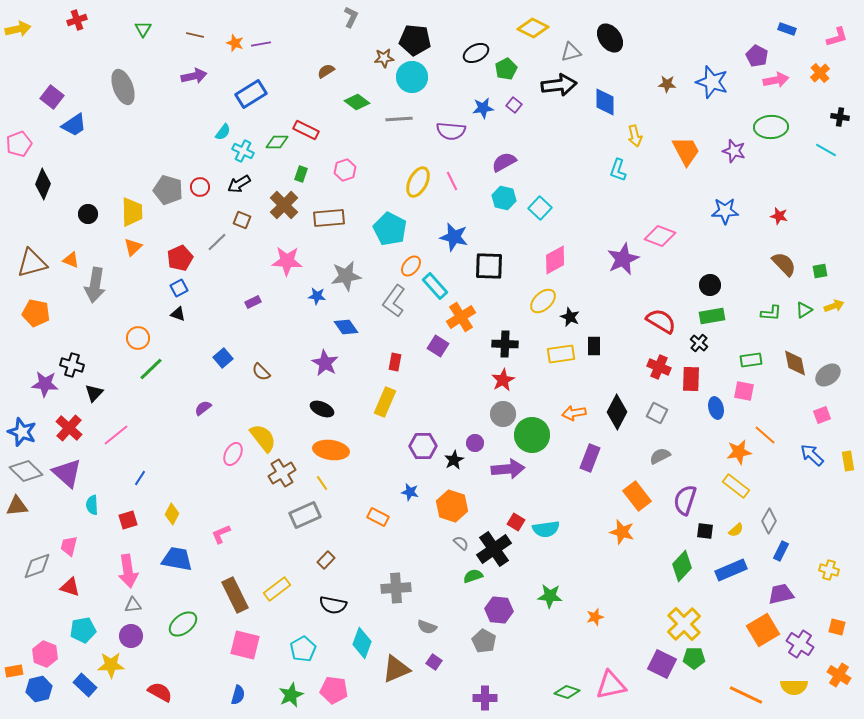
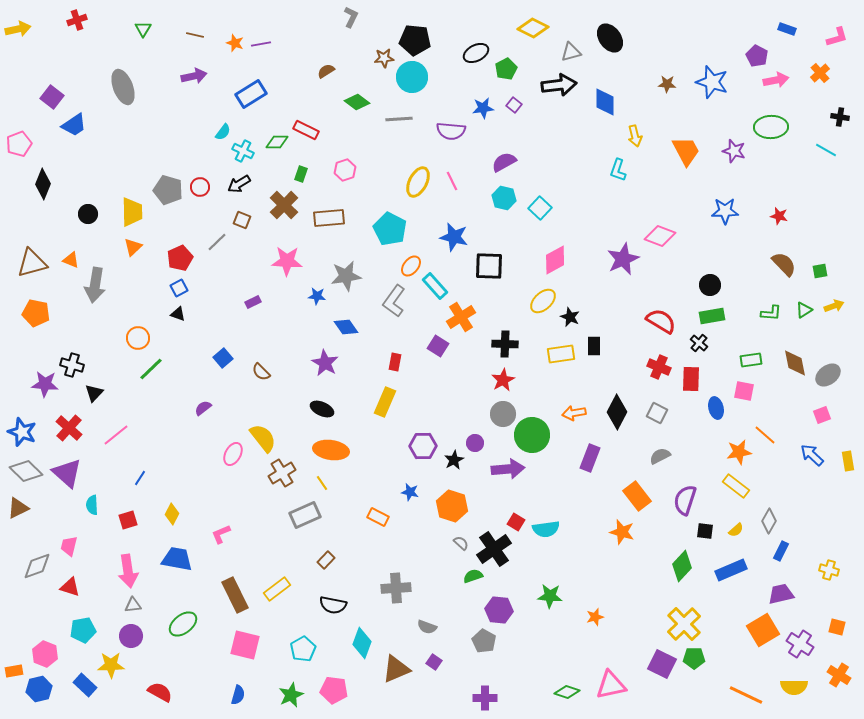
brown triangle at (17, 506): moved 1 px right, 2 px down; rotated 20 degrees counterclockwise
